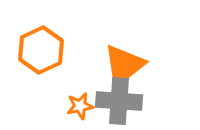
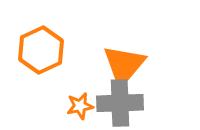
orange triangle: rotated 12 degrees counterclockwise
gray cross: moved 1 px right, 2 px down; rotated 6 degrees counterclockwise
